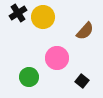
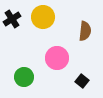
black cross: moved 6 px left, 6 px down
brown semicircle: rotated 36 degrees counterclockwise
green circle: moved 5 px left
